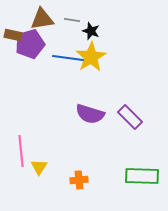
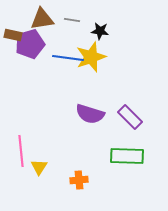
black star: moved 9 px right; rotated 12 degrees counterclockwise
yellow star: rotated 12 degrees clockwise
green rectangle: moved 15 px left, 20 px up
